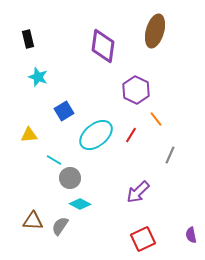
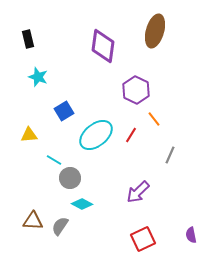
orange line: moved 2 px left
cyan diamond: moved 2 px right
